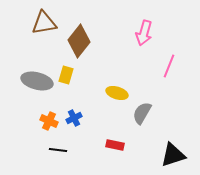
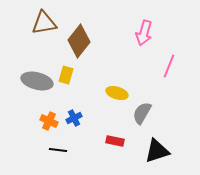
red rectangle: moved 4 px up
black triangle: moved 16 px left, 4 px up
